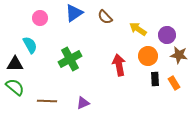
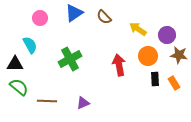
brown semicircle: moved 1 px left
green semicircle: moved 4 px right
